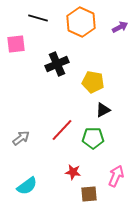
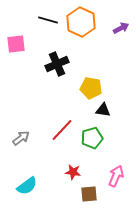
black line: moved 10 px right, 2 px down
purple arrow: moved 1 px right, 1 px down
yellow pentagon: moved 2 px left, 6 px down
black triangle: rotated 35 degrees clockwise
green pentagon: moved 1 px left; rotated 15 degrees counterclockwise
